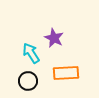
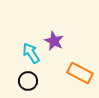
purple star: moved 3 px down
orange rectangle: moved 14 px right; rotated 30 degrees clockwise
